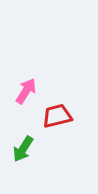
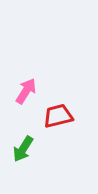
red trapezoid: moved 1 px right
